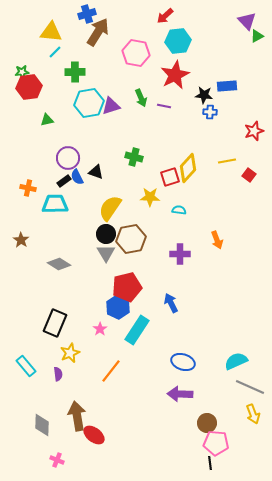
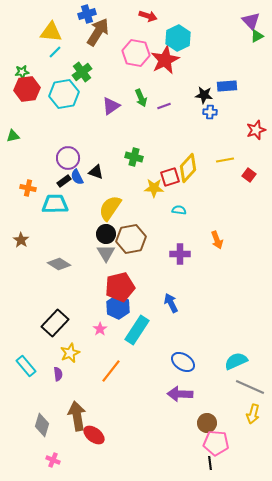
red arrow at (165, 16): moved 17 px left; rotated 120 degrees counterclockwise
purple triangle at (247, 21): moved 4 px right
cyan hexagon at (178, 41): moved 3 px up; rotated 20 degrees counterclockwise
green cross at (75, 72): moved 7 px right; rotated 36 degrees counterclockwise
red star at (175, 75): moved 10 px left, 15 px up
red hexagon at (29, 87): moved 2 px left, 2 px down
cyan hexagon at (89, 103): moved 25 px left, 9 px up
purple triangle at (111, 106): rotated 18 degrees counterclockwise
purple line at (164, 106): rotated 32 degrees counterclockwise
green triangle at (47, 120): moved 34 px left, 16 px down
red star at (254, 131): moved 2 px right, 1 px up
yellow line at (227, 161): moved 2 px left, 1 px up
yellow star at (150, 197): moved 4 px right, 9 px up
red pentagon at (127, 287): moved 7 px left
black rectangle at (55, 323): rotated 20 degrees clockwise
blue ellipse at (183, 362): rotated 15 degrees clockwise
yellow arrow at (253, 414): rotated 36 degrees clockwise
gray diamond at (42, 425): rotated 15 degrees clockwise
pink cross at (57, 460): moved 4 px left
